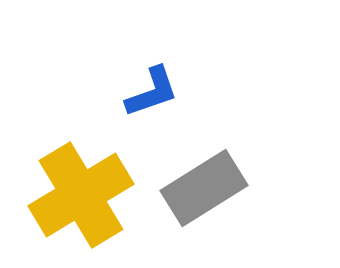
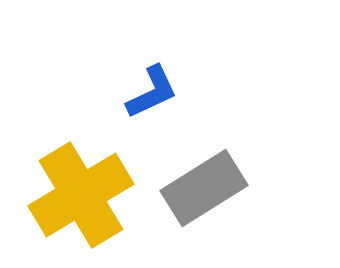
blue L-shape: rotated 6 degrees counterclockwise
